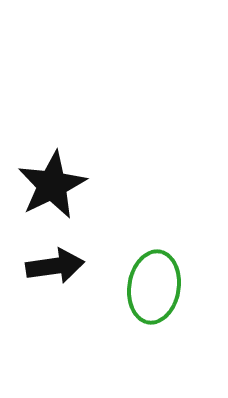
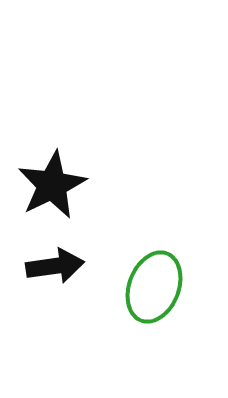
green ellipse: rotated 12 degrees clockwise
